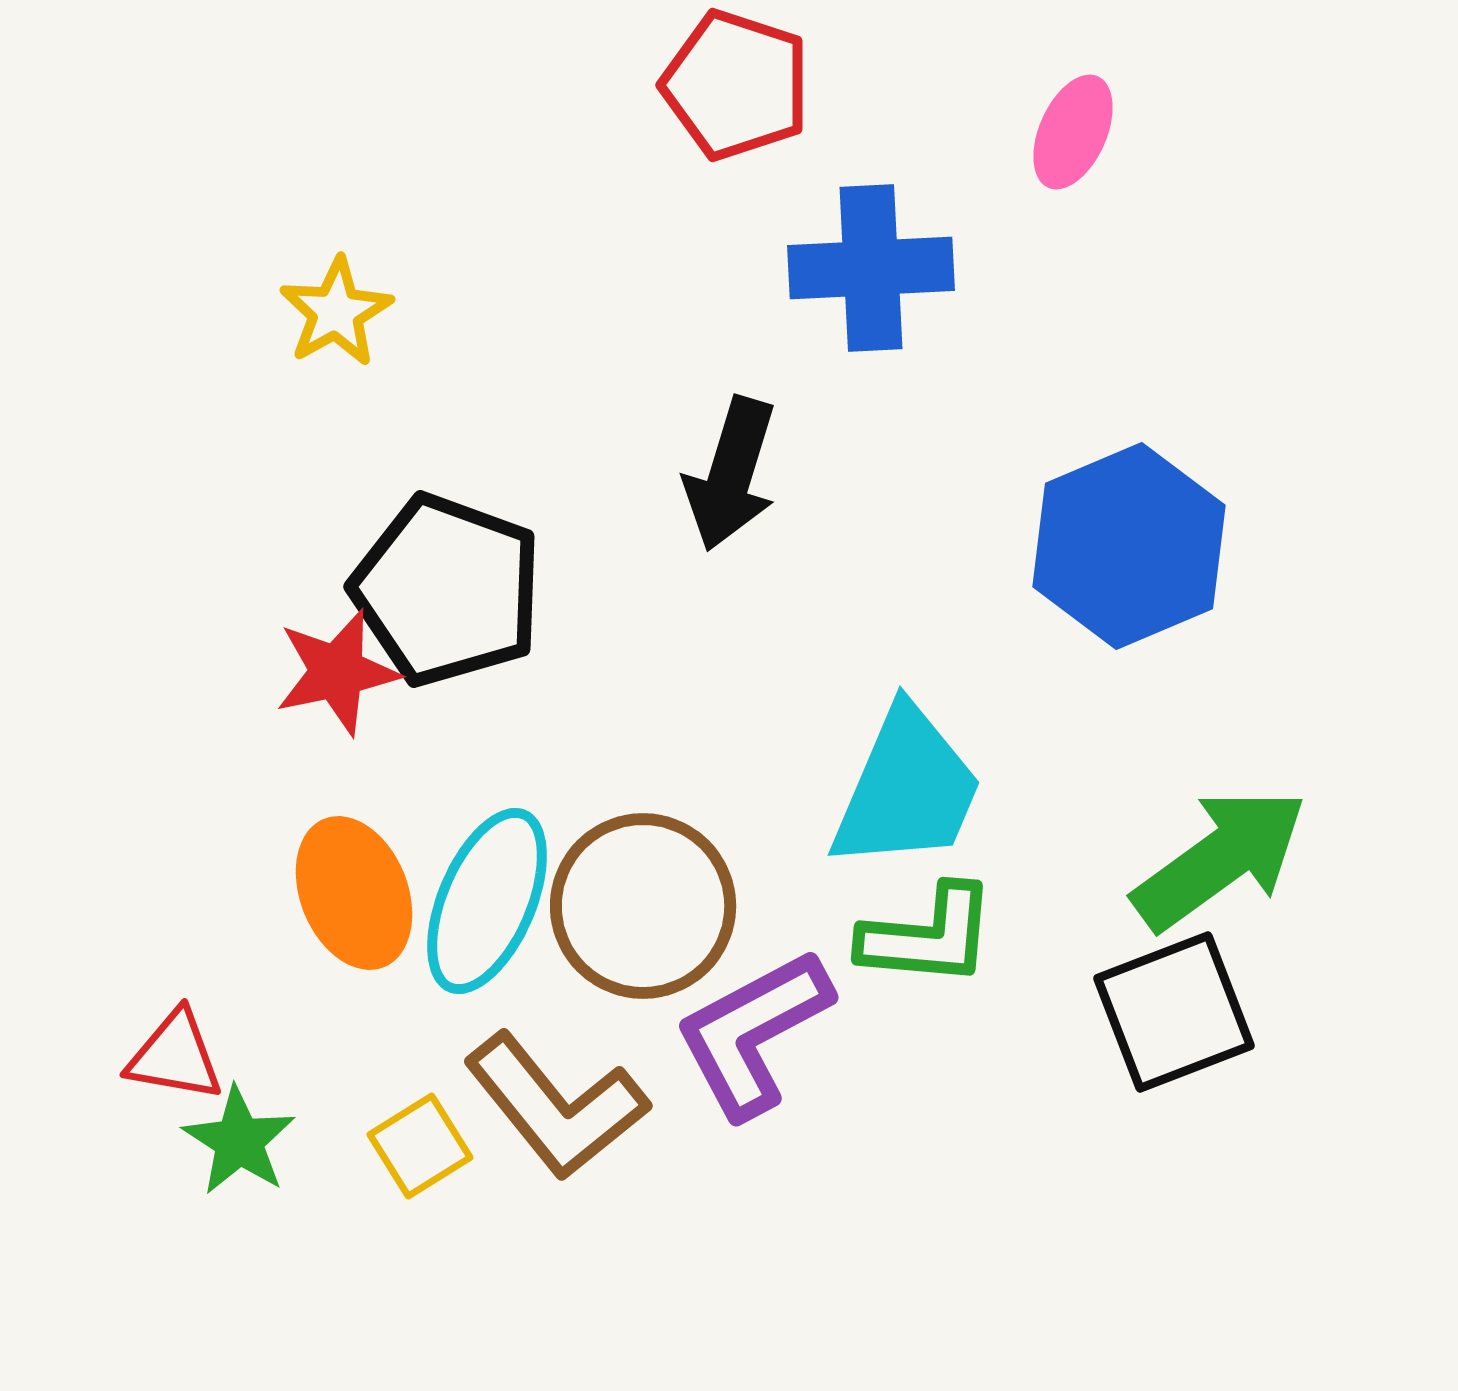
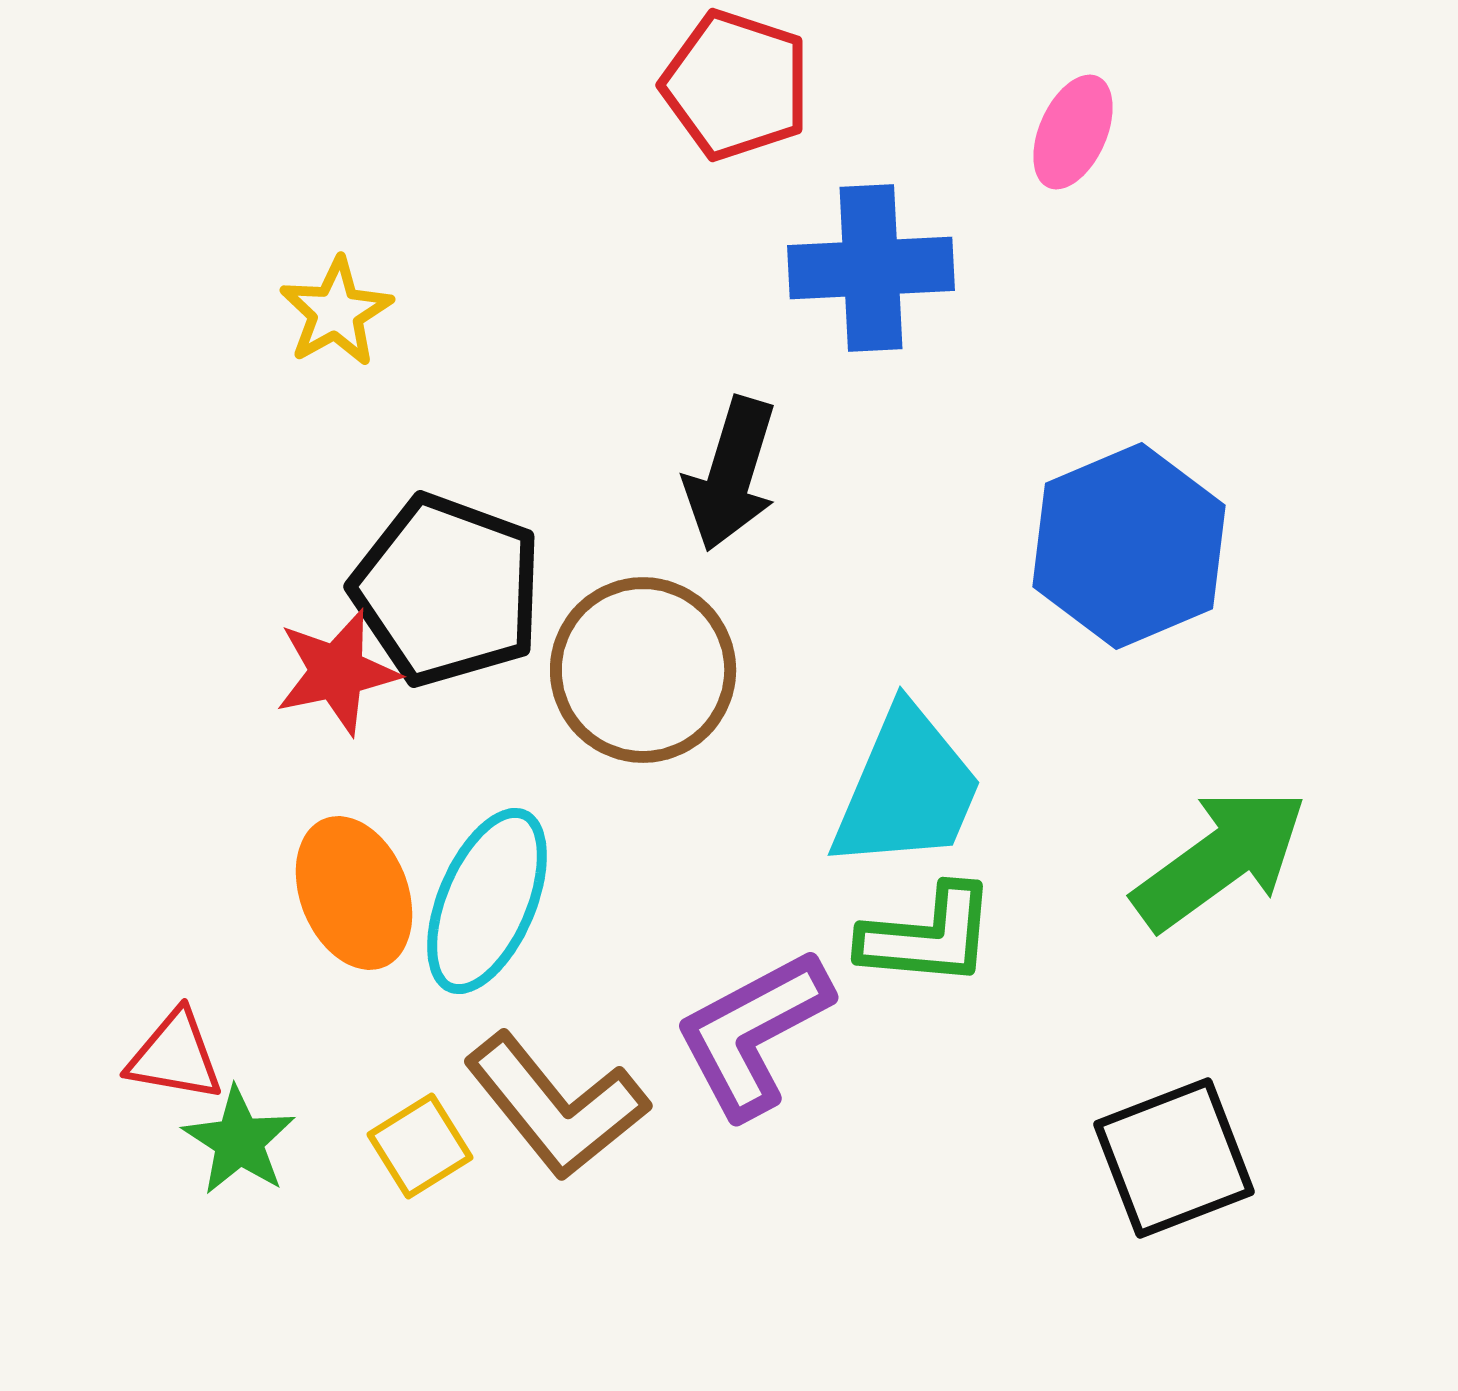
brown circle: moved 236 px up
black square: moved 146 px down
